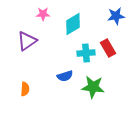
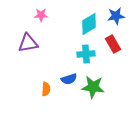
pink star: moved 2 px left, 1 px down
cyan diamond: moved 16 px right
purple triangle: moved 1 px right, 2 px down; rotated 25 degrees clockwise
red rectangle: moved 5 px right, 4 px up
cyan cross: moved 1 px down
blue semicircle: moved 4 px right, 3 px down
orange semicircle: moved 21 px right
